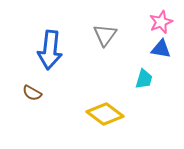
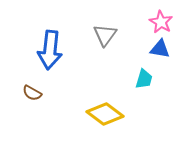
pink star: rotated 20 degrees counterclockwise
blue triangle: moved 1 px left
